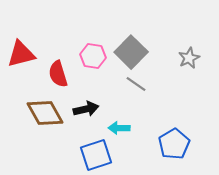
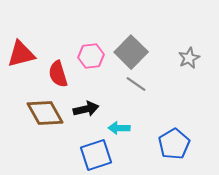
pink hexagon: moved 2 px left; rotated 15 degrees counterclockwise
